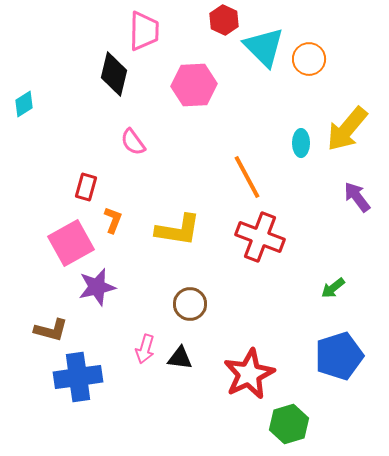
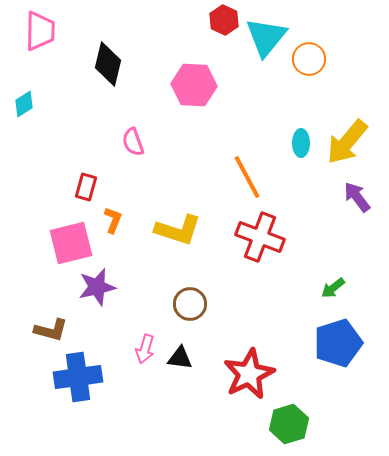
pink trapezoid: moved 104 px left
cyan triangle: moved 2 px right, 10 px up; rotated 24 degrees clockwise
black diamond: moved 6 px left, 10 px up
pink hexagon: rotated 6 degrees clockwise
yellow arrow: moved 13 px down
pink semicircle: rotated 16 degrees clockwise
yellow L-shape: rotated 9 degrees clockwise
pink square: rotated 15 degrees clockwise
blue pentagon: moved 1 px left, 13 px up
